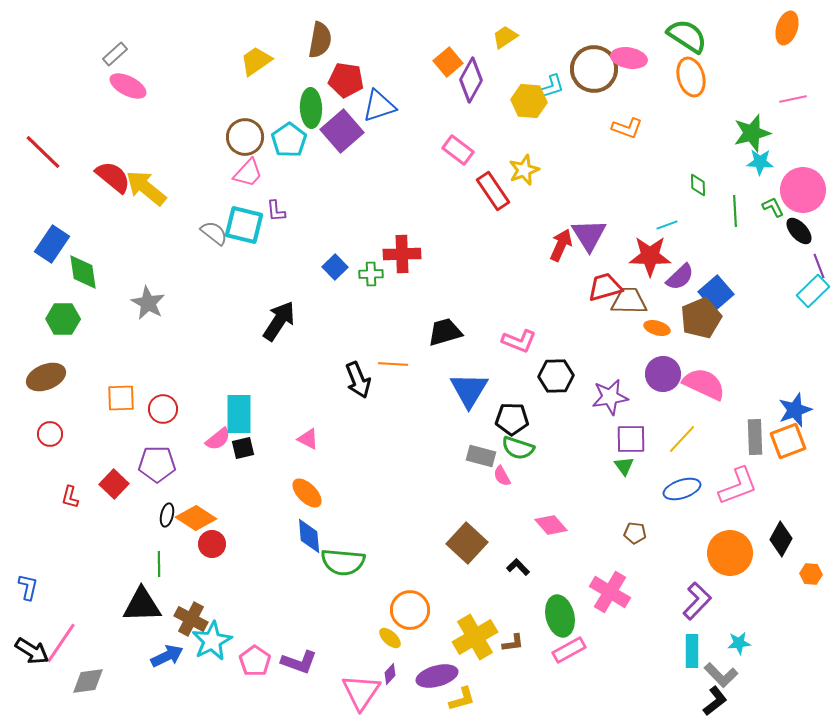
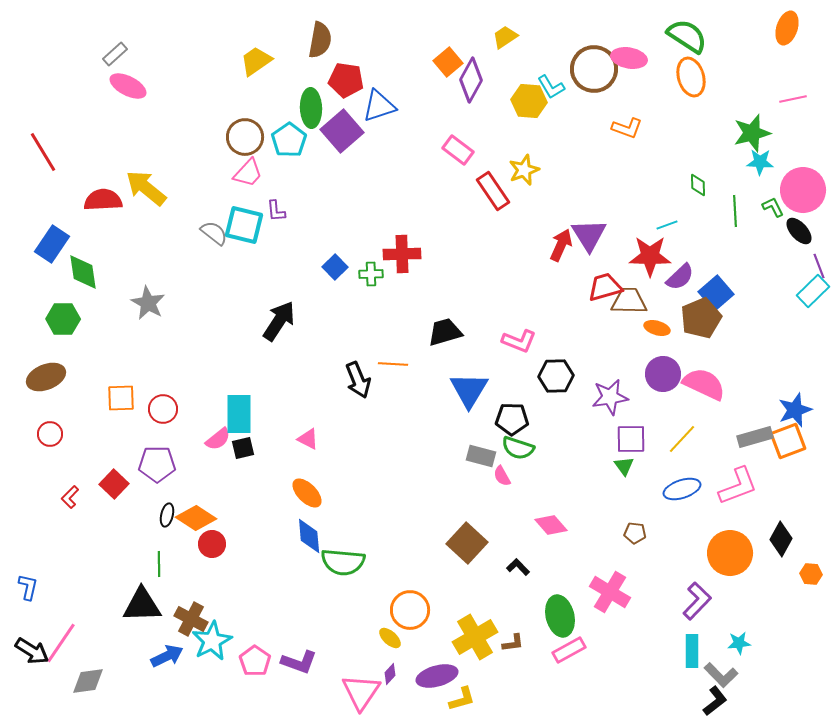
cyan L-shape at (551, 87): rotated 76 degrees clockwise
red line at (43, 152): rotated 15 degrees clockwise
red semicircle at (113, 177): moved 10 px left, 23 px down; rotated 42 degrees counterclockwise
gray rectangle at (755, 437): rotated 76 degrees clockwise
red L-shape at (70, 497): rotated 30 degrees clockwise
